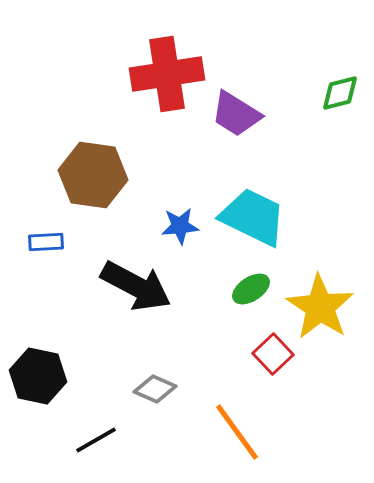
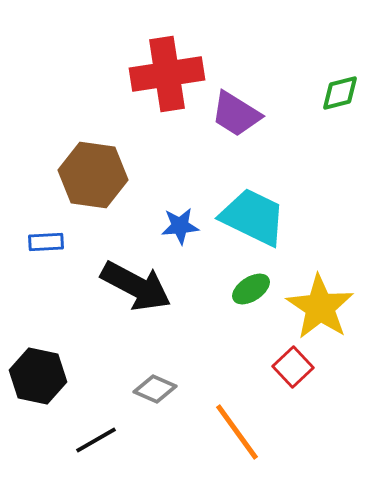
red square: moved 20 px right, 13 px down
